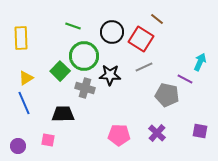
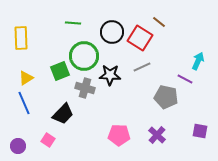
brown line: moved 2 px right, 3 px down
green line: moved 3 px up; rotated 14 degrees counterclockwise
red square: moved 1 px left, 1 px up
cyan arrow: moved 2 px left, 1 px up
gray line: moved 2 px left
green square: rotated 24 degrees clockwise
gray pentagon: moved 1 px left, 2 px down
black trapezoid: rotated 135 degrees clockwise
purple cross: moved 2 px down
pink square: rotated 24 degrees clockwise
